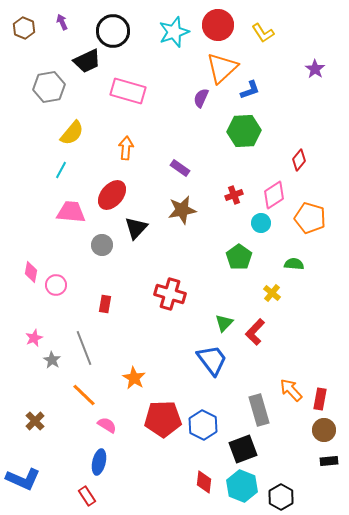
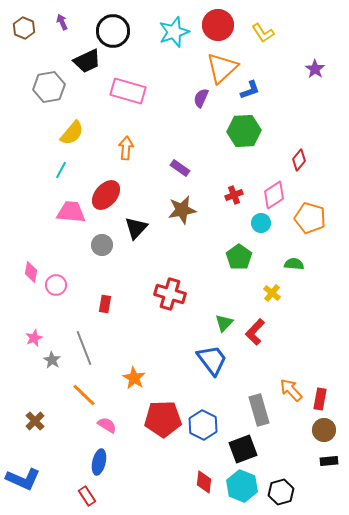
red ellipse at (112, 195): moved 6 px left
black hexagon at (281, 497): moved 5 px up; rotated 15 degrees clockwise
